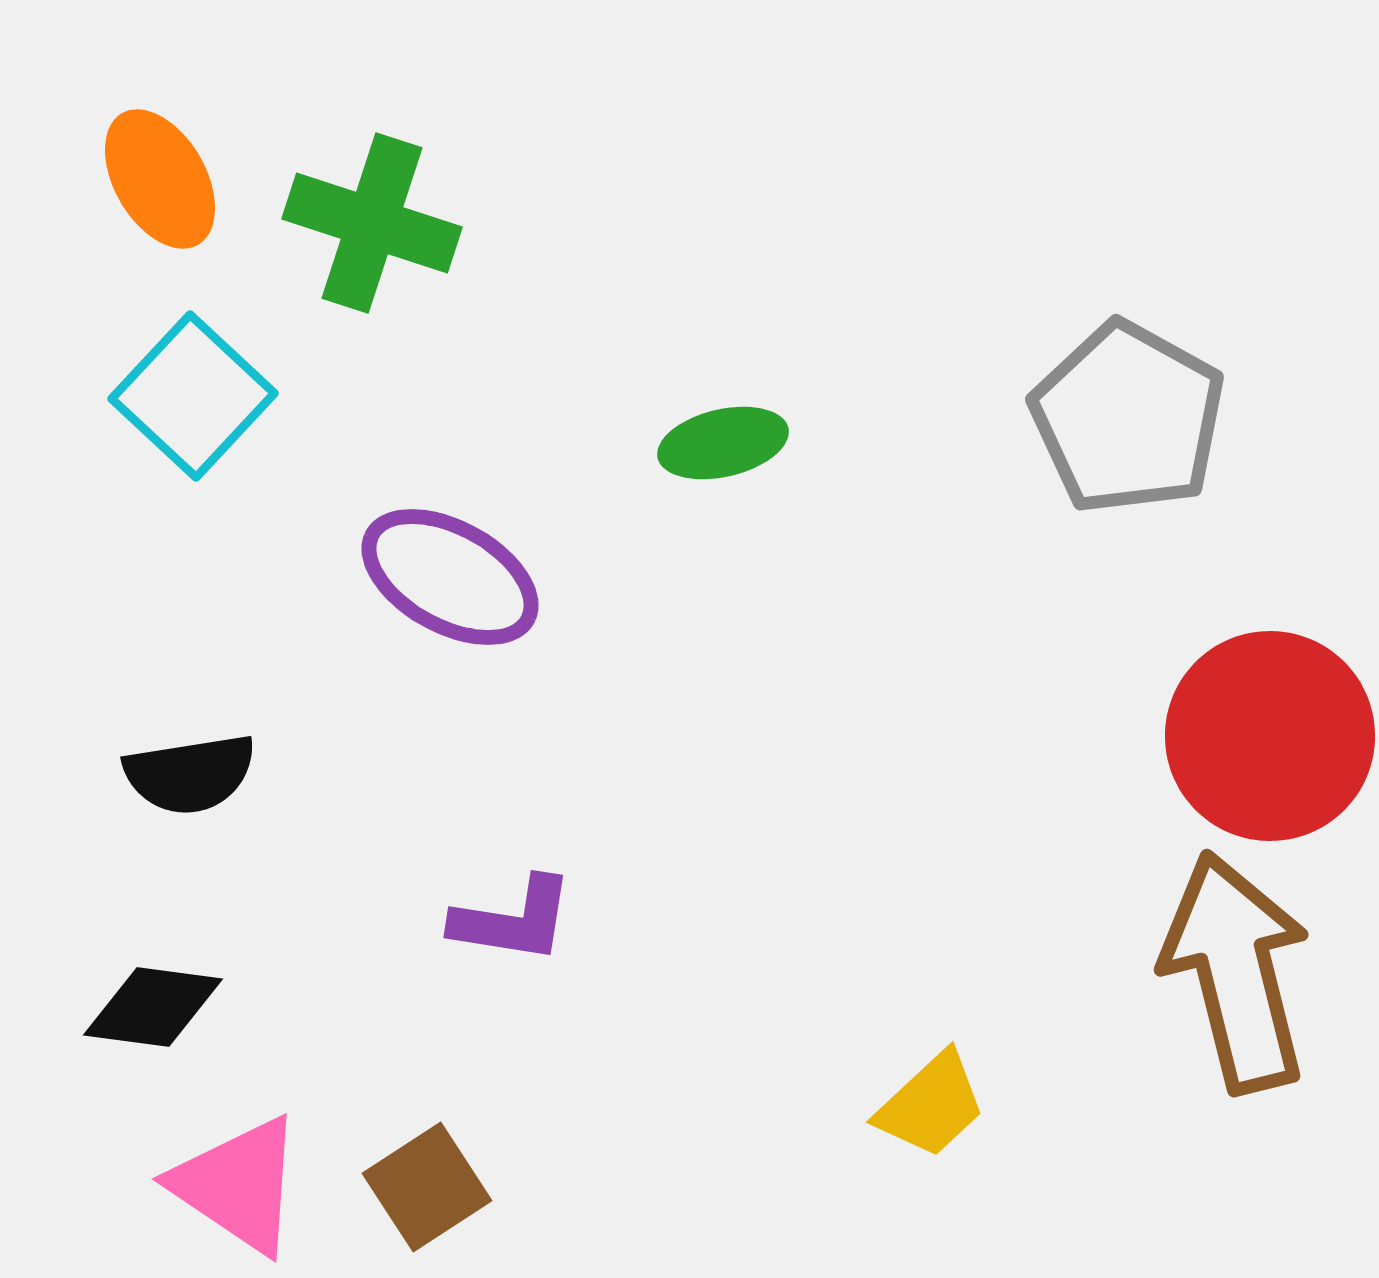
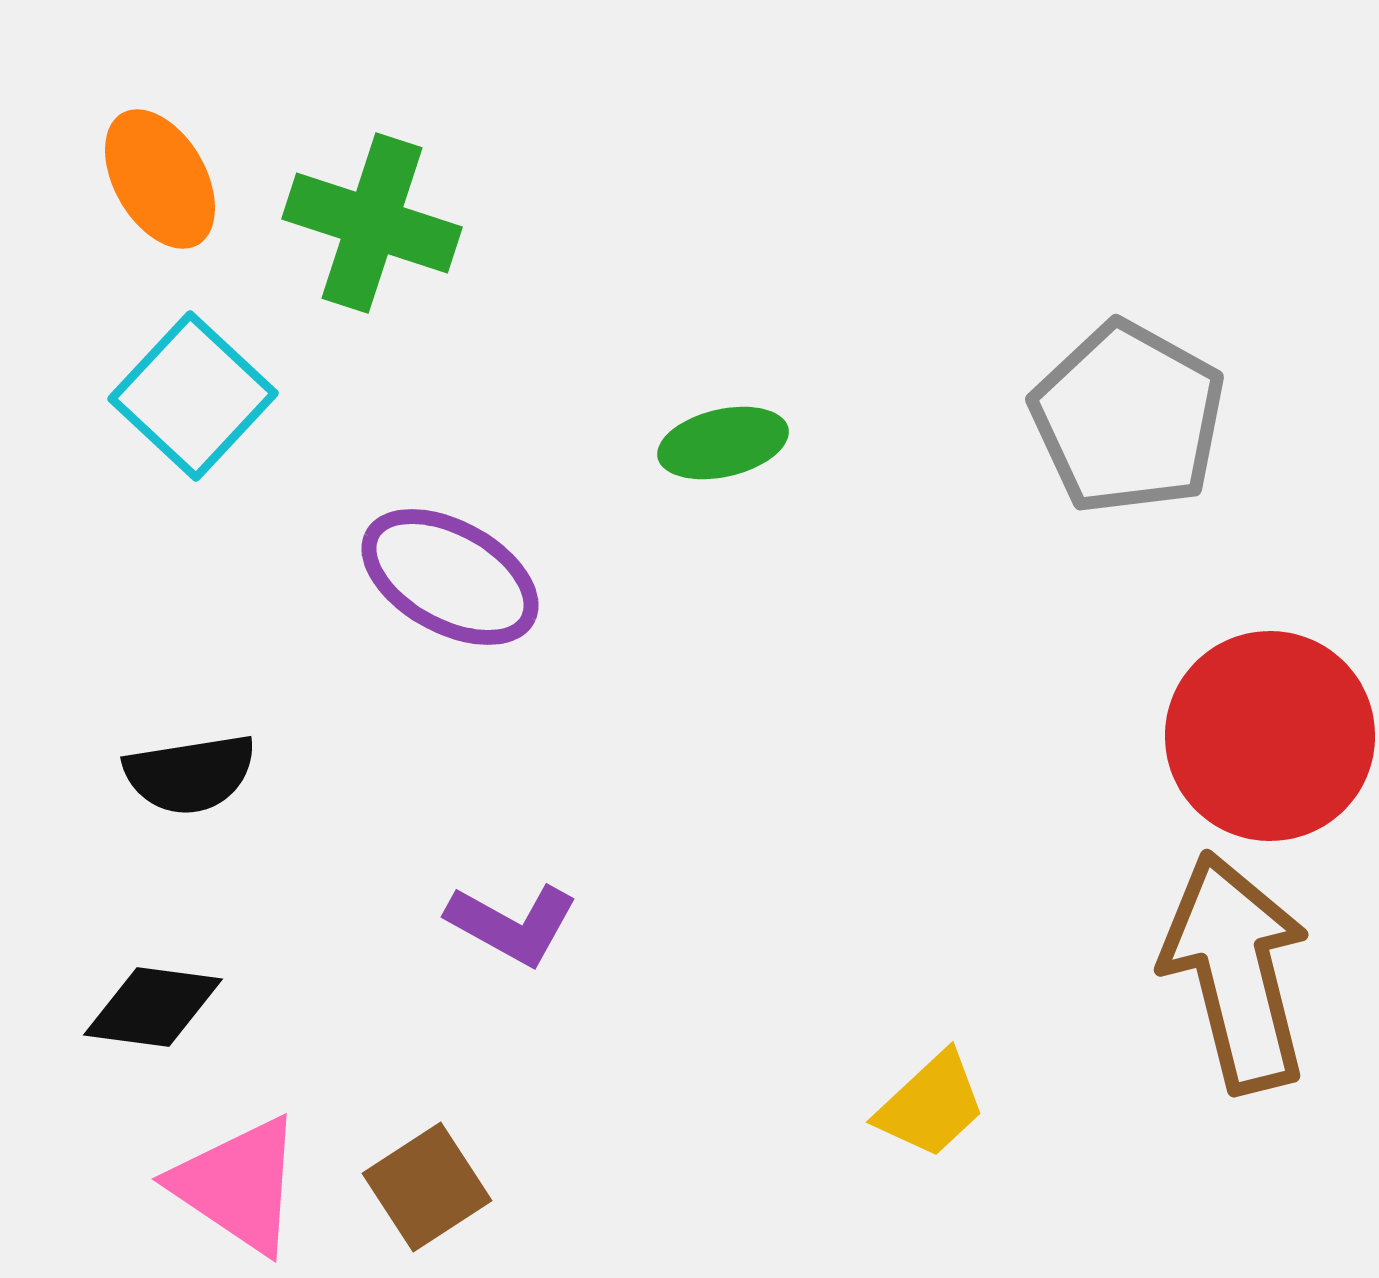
purple L-shape: moved 1 px left, 4 px down; rotated 20 degrees clockwise
